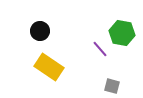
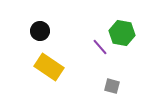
purple line: moved 2 px up
